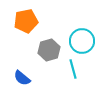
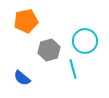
cyan circle: moved 3 px right
